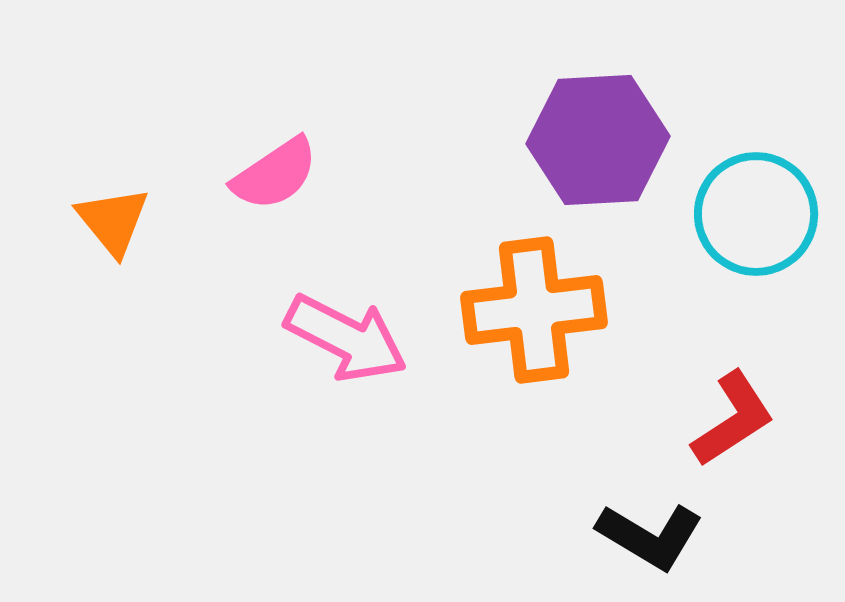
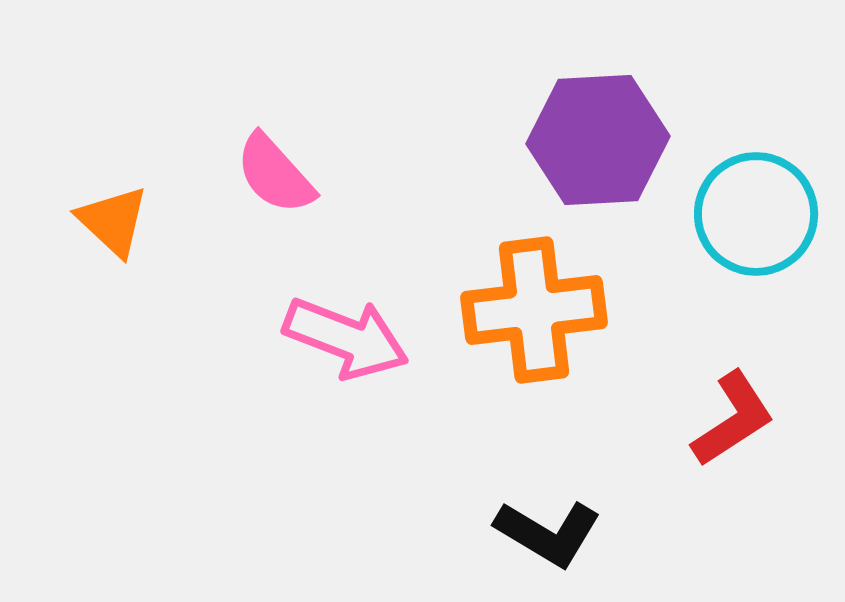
pink semicircle: rotated 82 degrees clockwise
orange triangle: rotated 8 degrees counterclockwise
pink arrow: rotated 6 degrees counterclockwise
black L-shape: moved 102 px left, 3 px up
